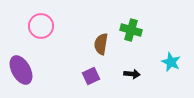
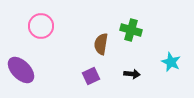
purple ellipse: rotated 16 degrees counterclockwise
